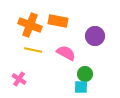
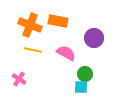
purple circle: moved 1 px left, 2 px down
